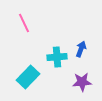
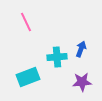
pink line: moved 2 px right, 1 px up
cyan rectangle: rotated 25 degrees clockwise
